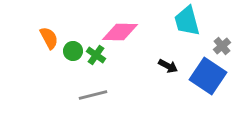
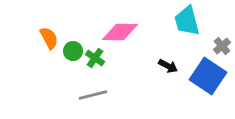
green cross: moved 1 px left, 3 px down
